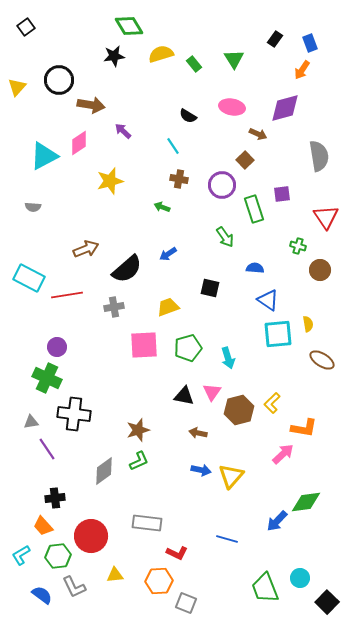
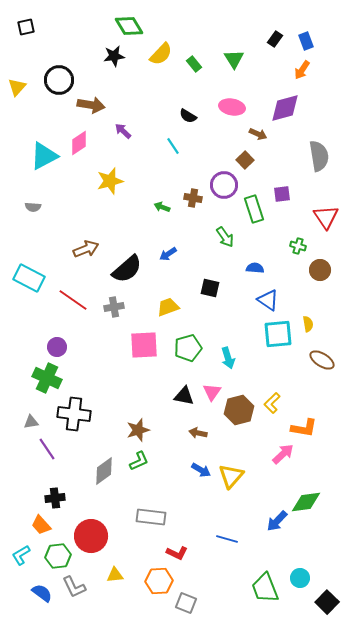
black square at (26, 27): rotated 24 degrees clockwise
blue rectangle at (310, 43): moved 4 px left, 2 px up
yellow semicircle at (161, 54): rotated 150 degrees clockwise
brown cross at (179, 179): moved 14 px right, 19 px down
purple circle at (222, 185): moved 2 px right
red line at (67, 295): moved 6 px right, 5 px down; rotated 44 degrees clockwise
blue arrow at (201, 470): rotated 18 degrees clockwise
gray rectangle at (147, 523): moved 4 px right, 6 px up
orange trapezoid at (43, 526): moved 2 px left, 1 px up
blue semicircle at (42, 595): moved 2 px up
